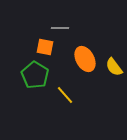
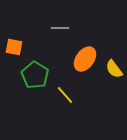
orange square: moved 31 px left
orange ellipse: rotated 65 degrees clockwise
yellow semicircle: moved 2 px down
